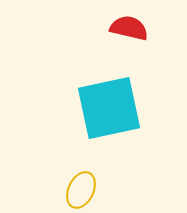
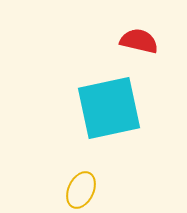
red semicircle: moved 10 px right, 13 px down
